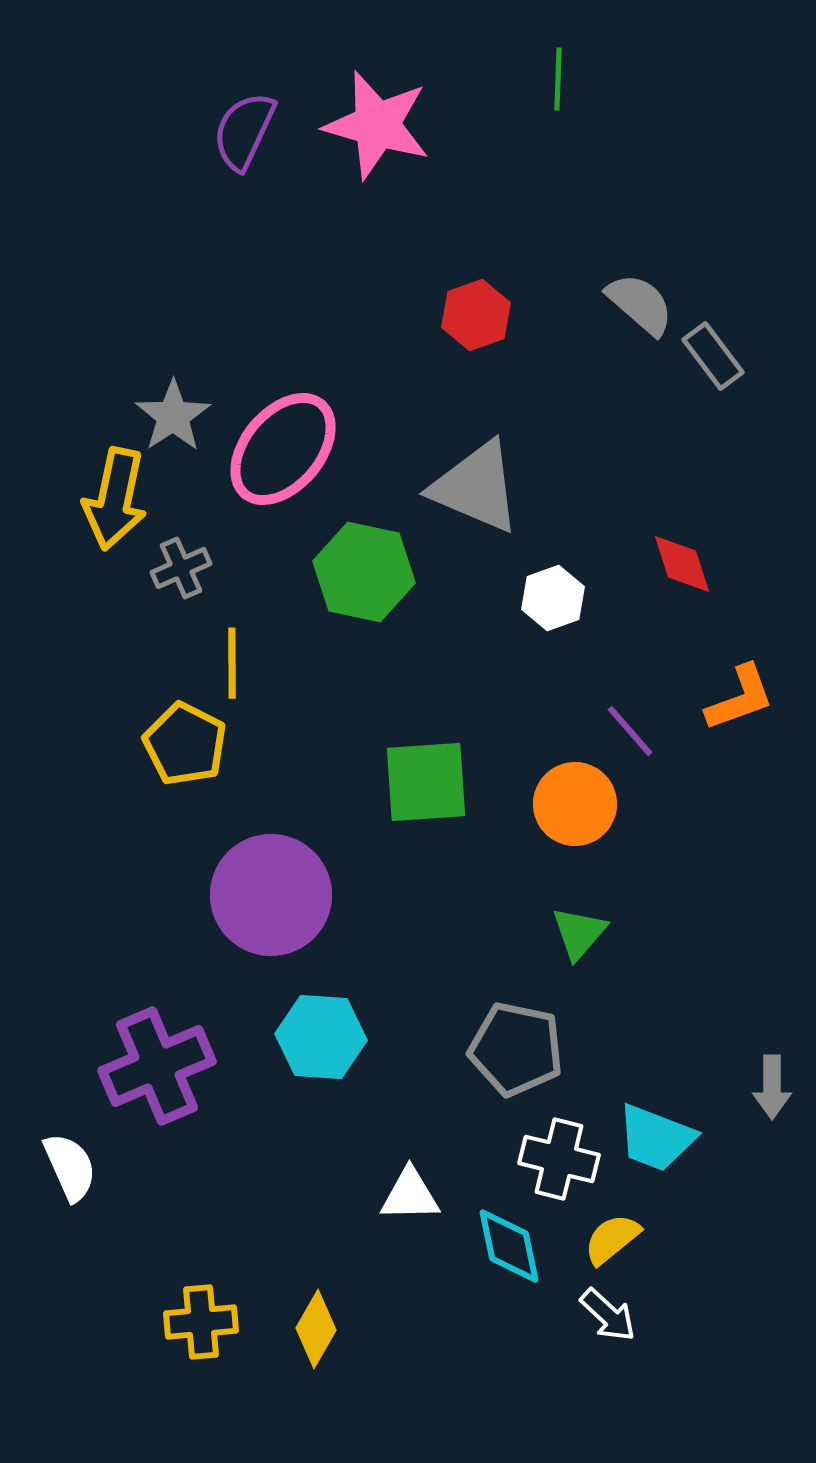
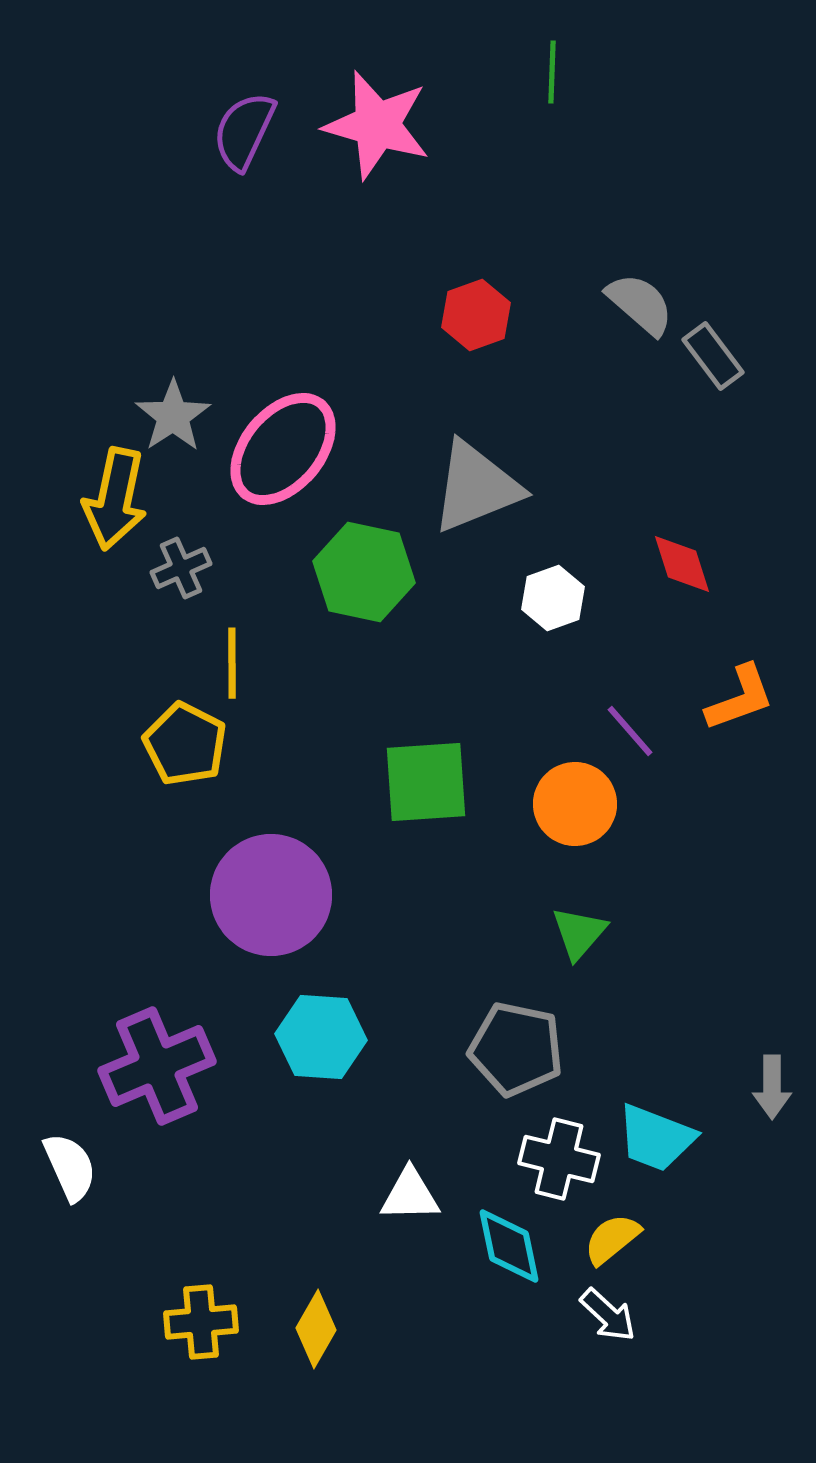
green line: moved 6 px left, 7 px up
gray triangle: rotated 45 degrees counterclockwise
